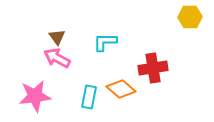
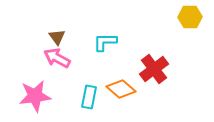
red cross: moved 1 px right, 1 px down; rotated 28 degrees counterclockwise
